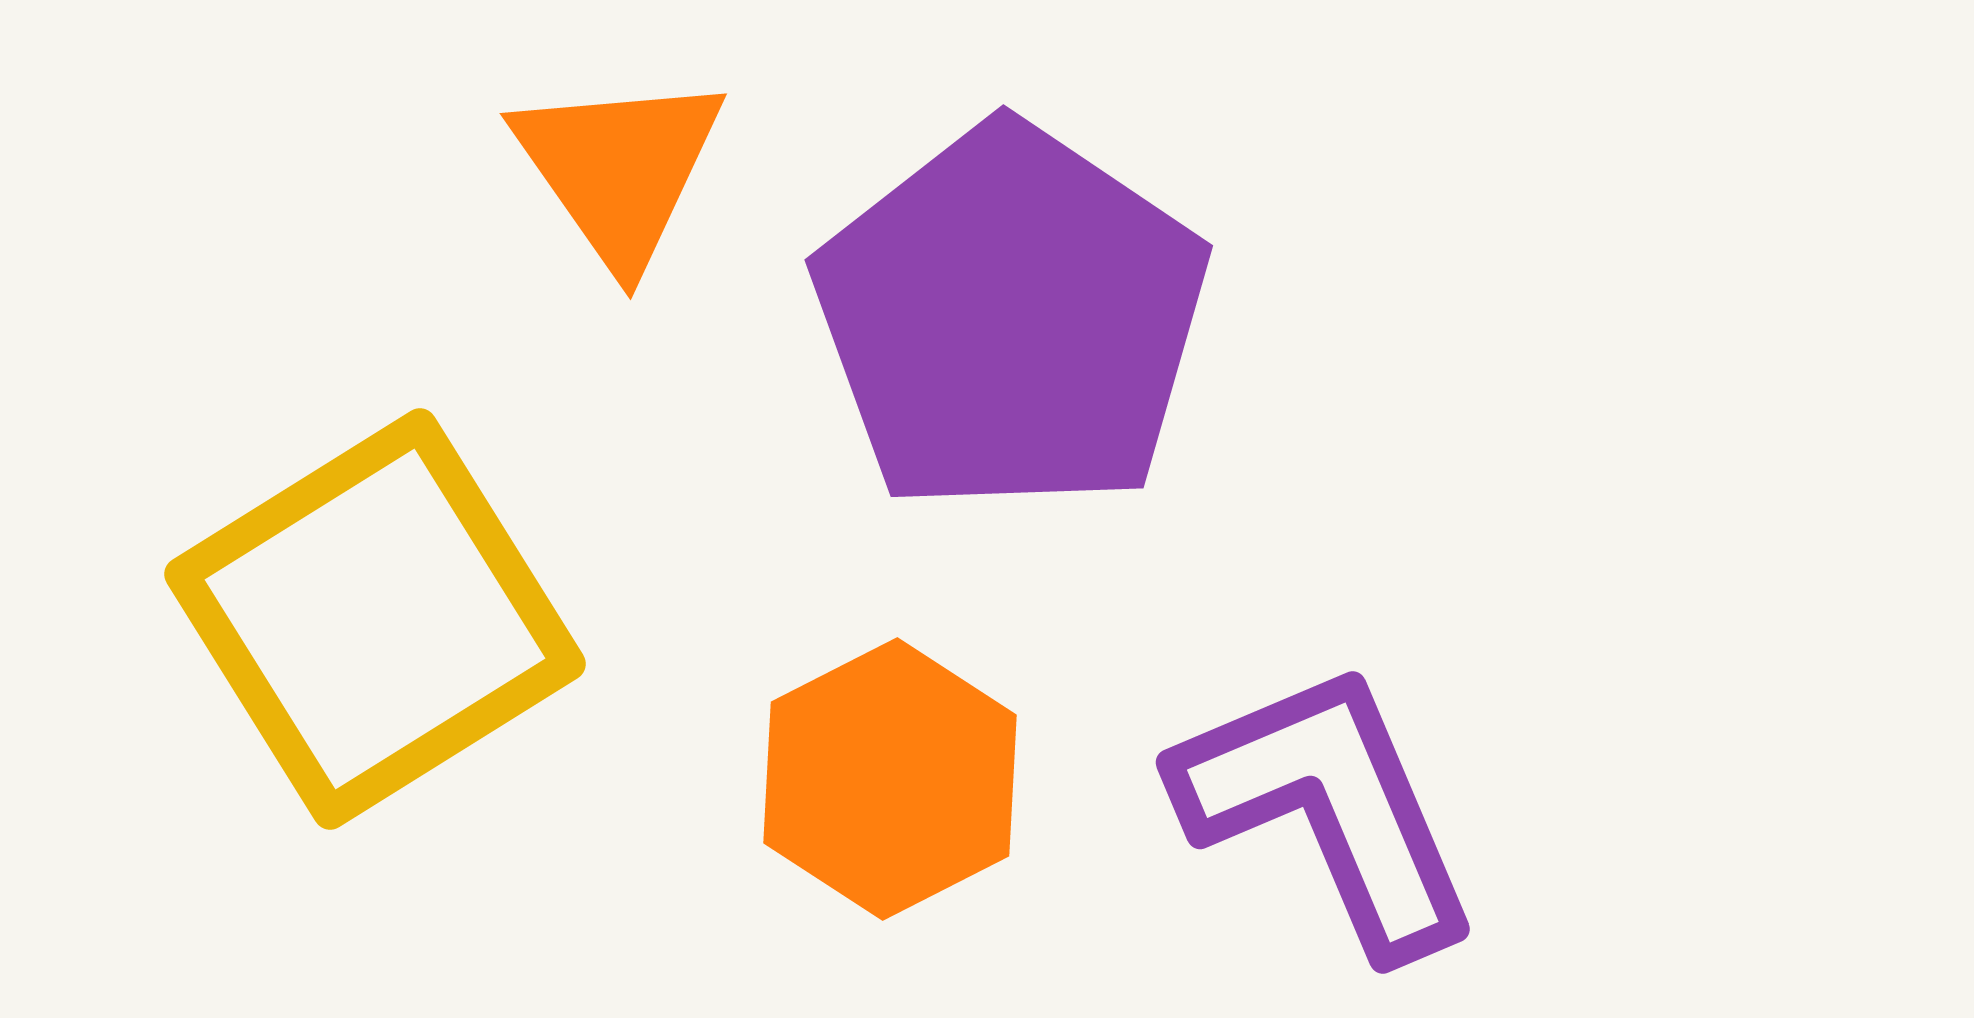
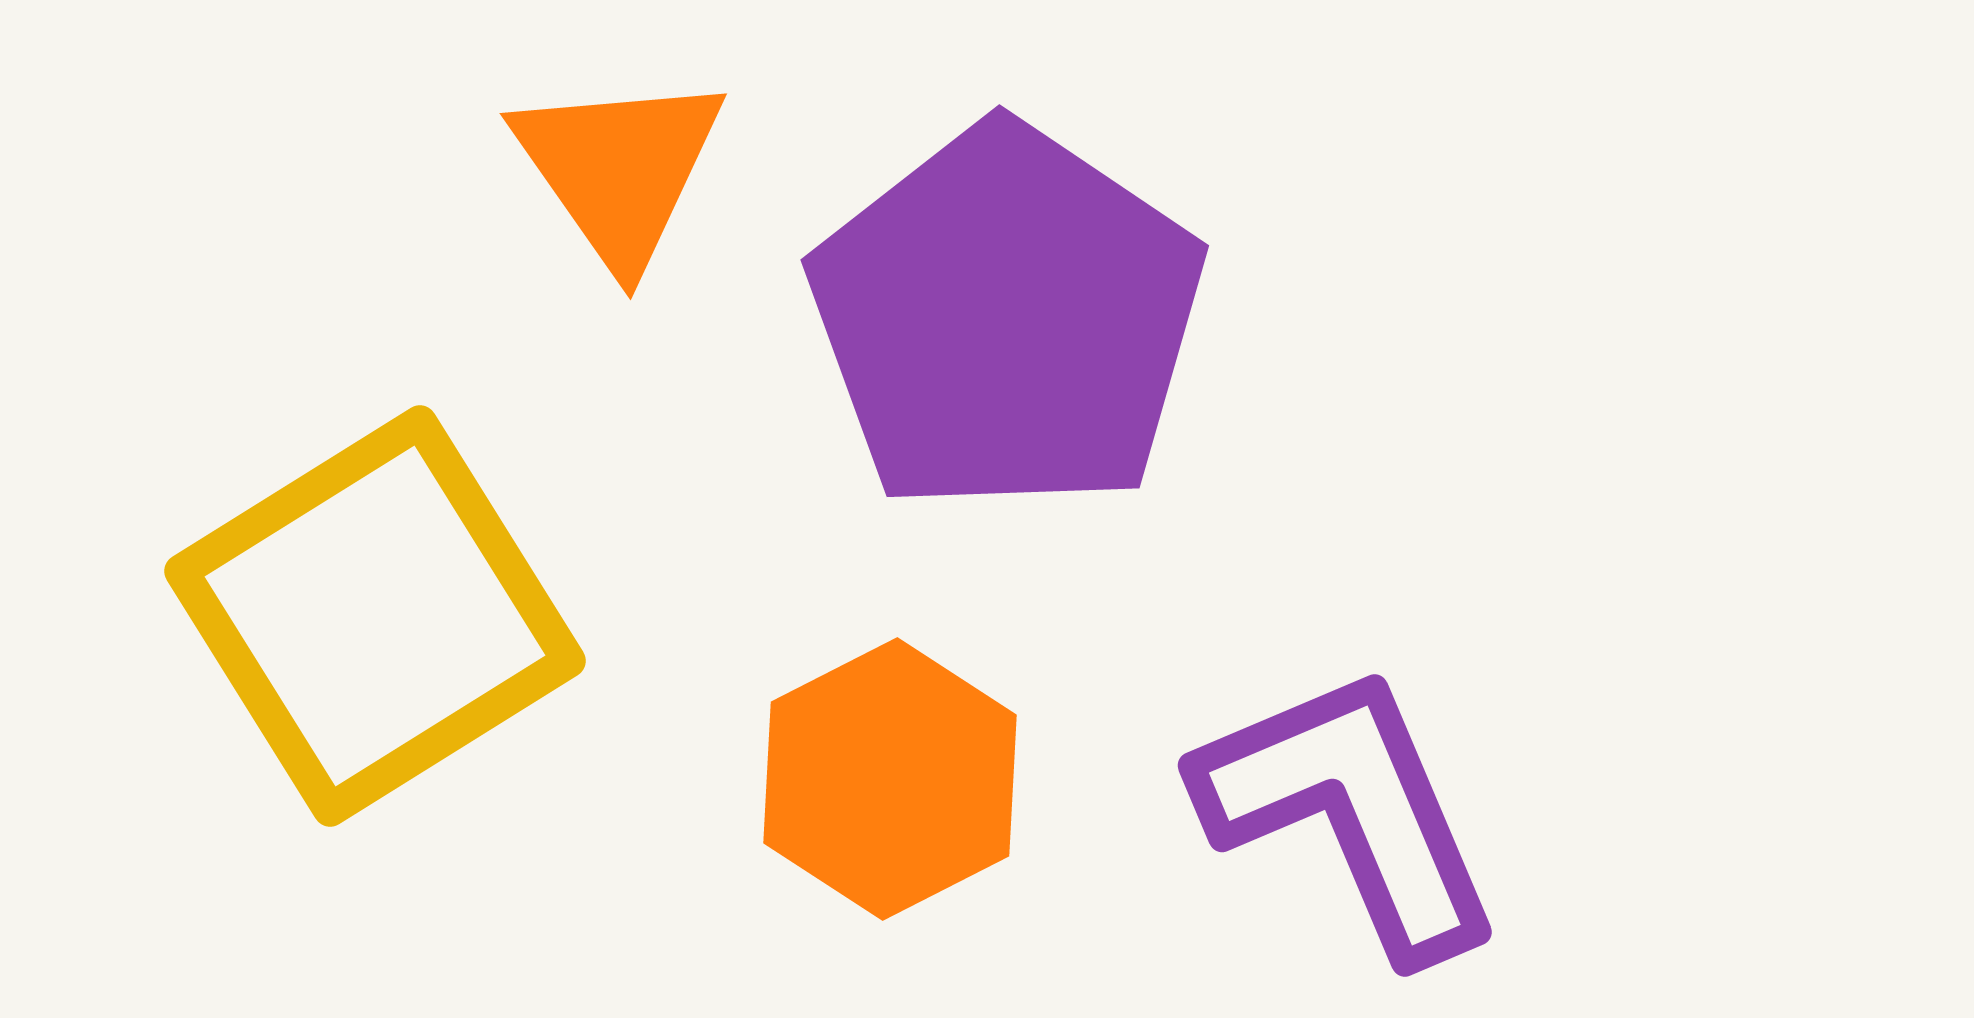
purple pentagon: moved 4 px left
yellow square: moved 3 px up
purple L-shape: moved 22 px right, 3 px down
